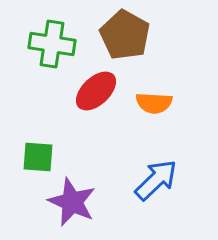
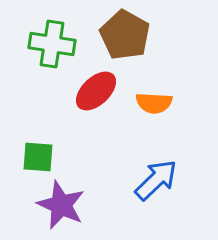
purple star: moved 11 px left, 3 px down
